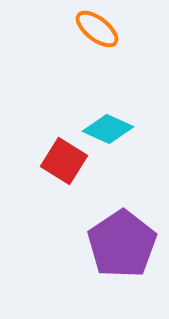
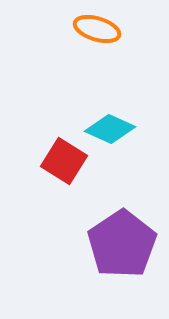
orange ellipse: rotated 21 degrees counterclockwise
cyan diamond: moved 2 px right
